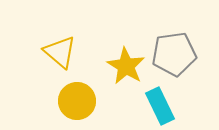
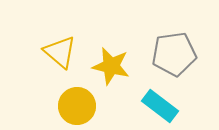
yellow star: moved 15 px left; rotated 18 degrees counterclockwise
yellow circle: moved 5 px down
cyan rectangle: rotated 27 degrees counterclockwise
